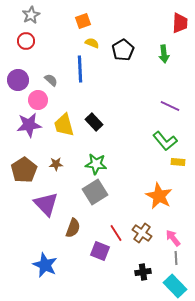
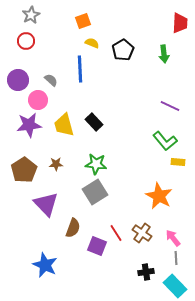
purple square: moved 3 px left, 5 px up
black cross: moved 3 px right
